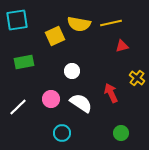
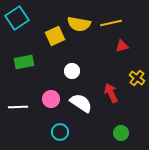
cyan square: moved 2 px up; rotated 25 degrees counterclockwise
white line: rotated 42 degrees clockwise
cyan circle: moved 2 px left, 1 px up
